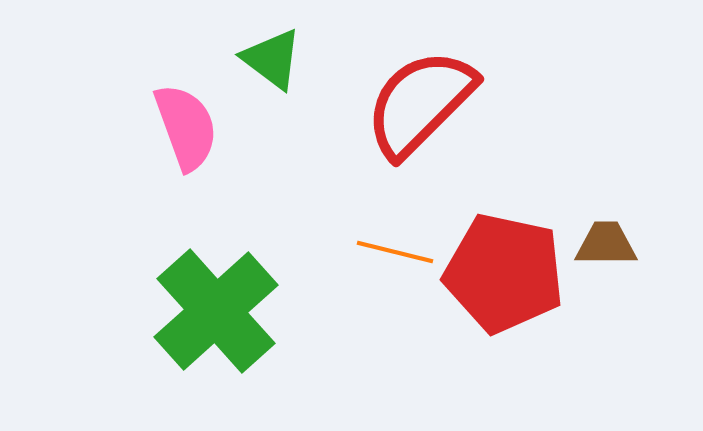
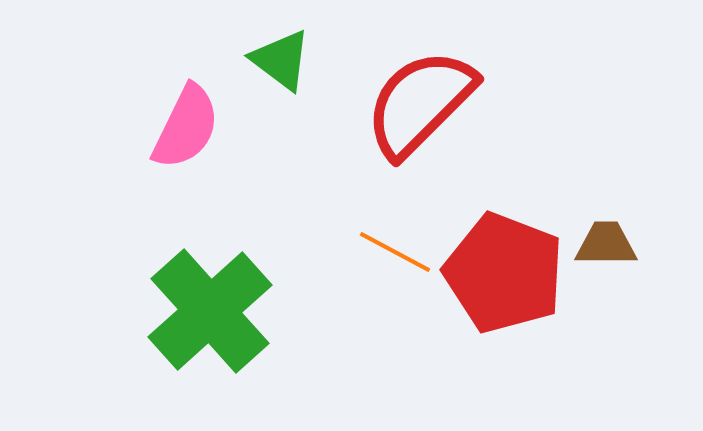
green triangle: moved 9 px right, 1 px down
pink semicircle: rotated 46 degrees clockwise
orange line: rotated 14 degrees clockwise
red pentagon: rotated 9 degrees clockwise
green cross: moved 6 px left
